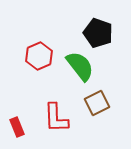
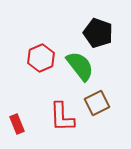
red hexagon: moved 2 px right, 2 px down
red L-shape: moved 6 px right, 1 px up
red rectangle: moved 3 px up
